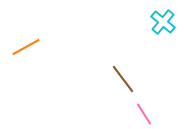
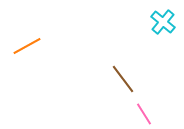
orange line: moved 1 px right, 1 px up
